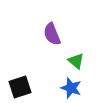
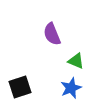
green triangle: rotated 18 degrees counterclockwise
blue star: rotated 30 degrees clockwise
